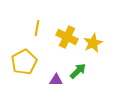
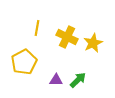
green arrow: moved 9 px down
